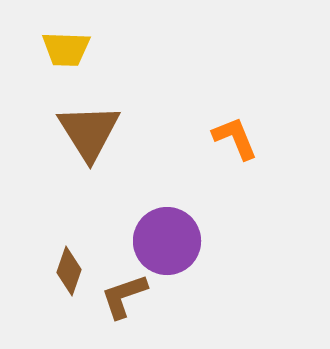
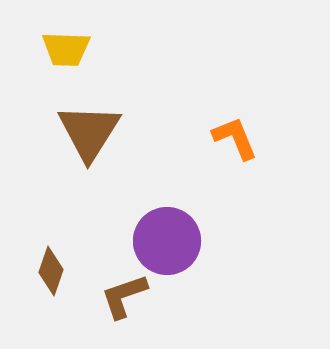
brown triangle: rotated 4 degrees clockwise
brown diamond: moved 18 px left
